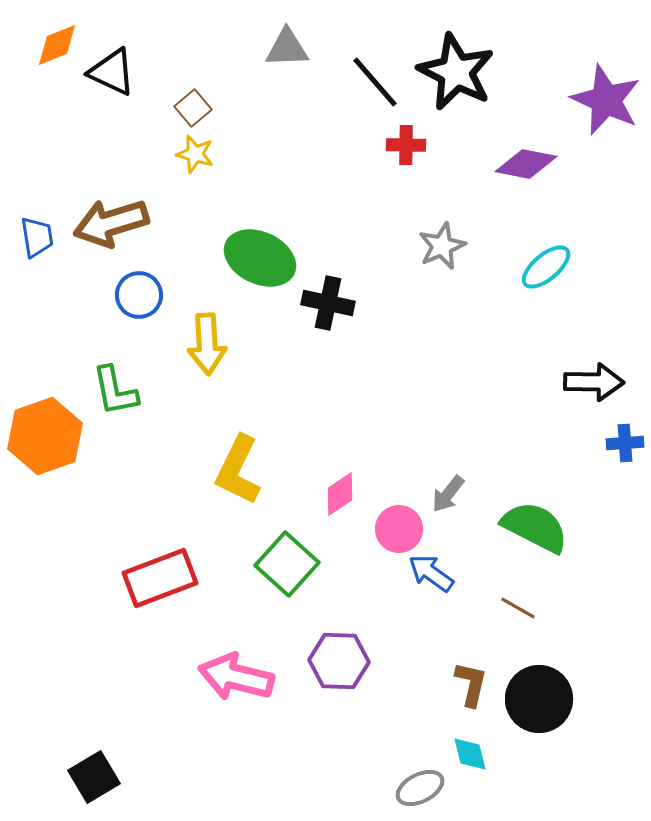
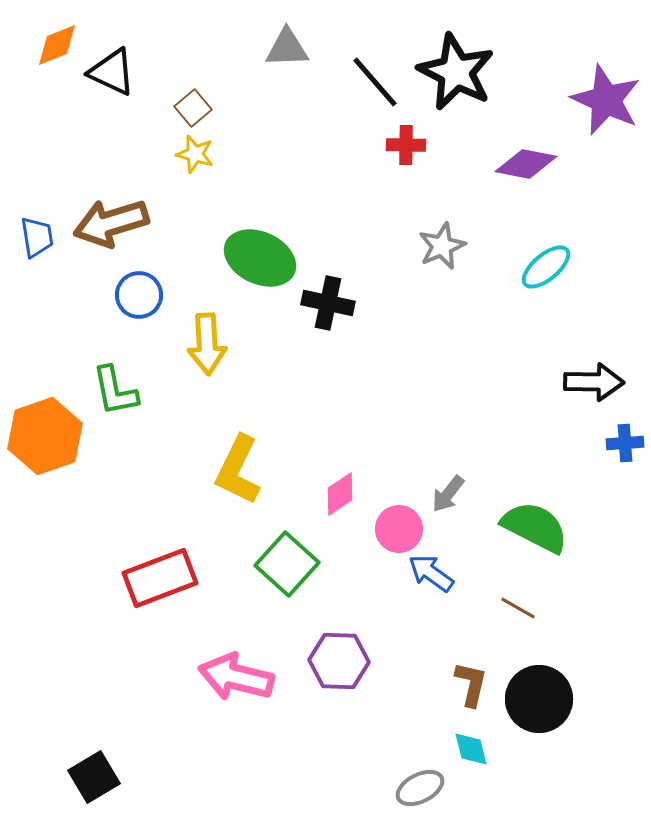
cyan diamond: moved 1 px right, 5 px up
